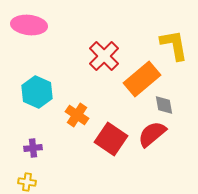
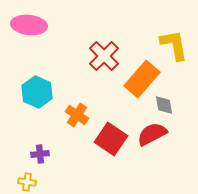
orange rectangle: rotated 9 degrees counterclockwise
red semicircle: rotated 12 degrees clockwise
purple cross: moved 7 px right, 6 px down
